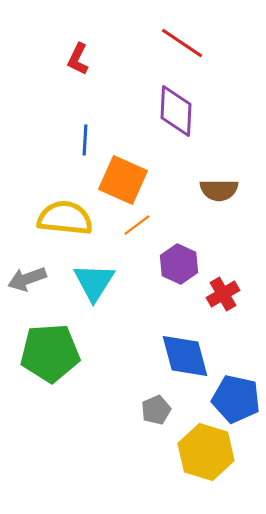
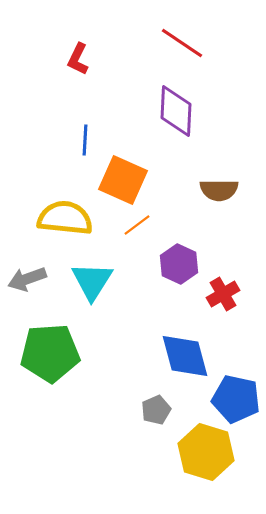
cyan triangle: moved 2 px left, 1 px up
